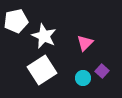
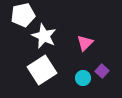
white pentagon: moved 7 px right, 6 px up
